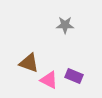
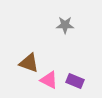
purple rectangle: moved 1 px right, 5 px down
